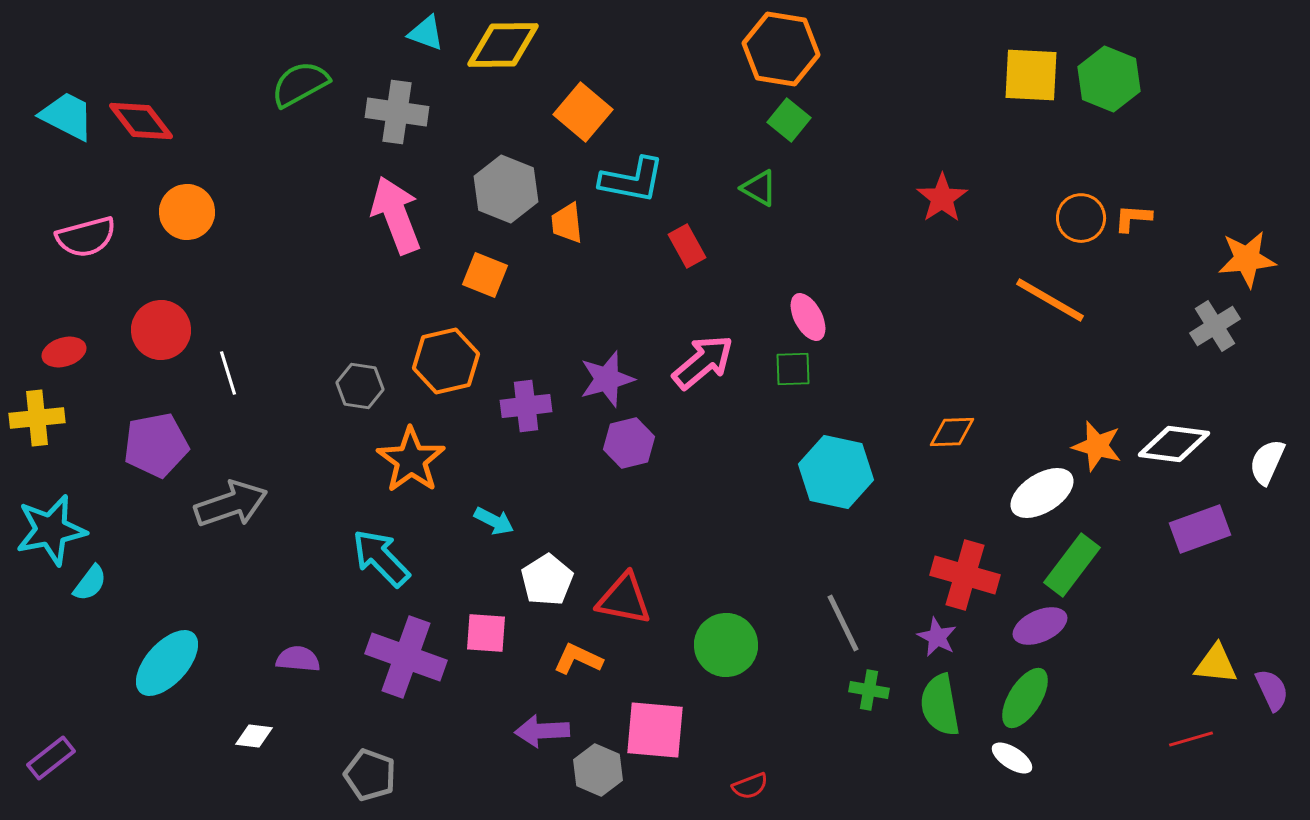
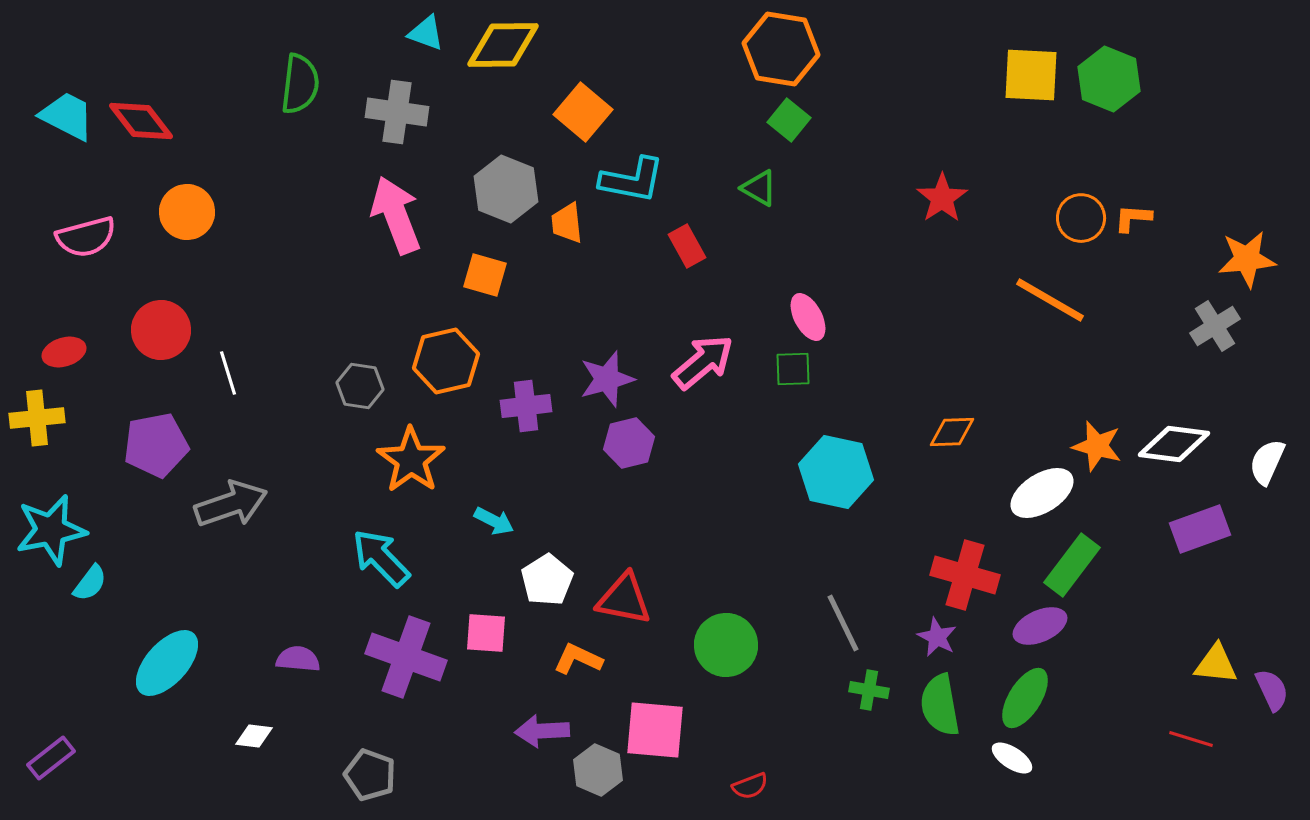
green semicircle at (300, 84): rotated 126 degrees clockwise
orange square at (485, 275): rotated 6 degrees counterclockwise
red line at (1191, 739): rotated 33 degrees clockwise
